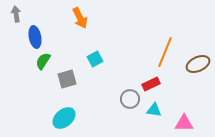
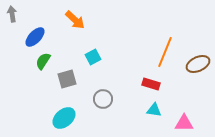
gray arrow: moved 4 px left
orange arrow: moved 5 px left, 2 px down; rotated 20 degrees counterclockwise
blue ellipse: rotated 55 degrees clockwise
cyan square: moved 2 px left, 2 px up
red rectangle: rotated 42 degrees clockwise
gray circle: moved 27 px left
